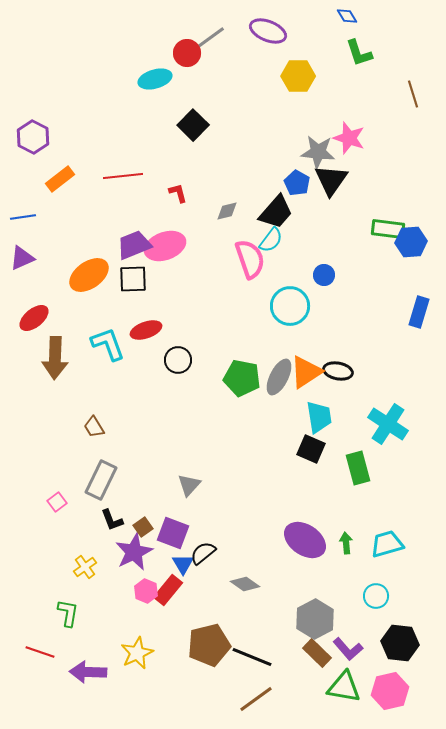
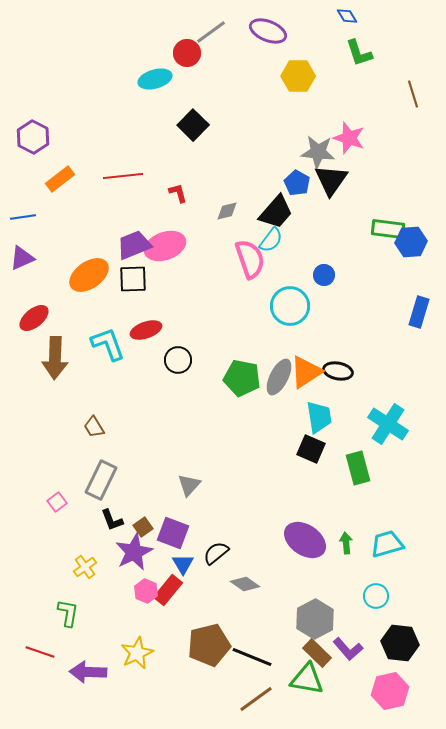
gray line at (210, 38): moved 1 px right, 6 px up
black semicircle at (203, 553): moved 13 px right
green triangle at (344, 687): moved 37 px left, 8 px up
